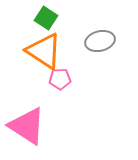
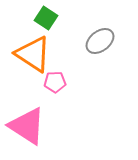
gray ellipse: rotated 24 degrees counterclockwise
orange triangle: moved 11 px left, 3 px down
pink pentagon: moved 5 px left, 3 px down
